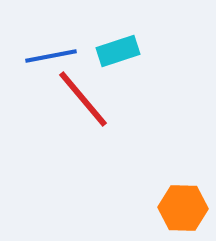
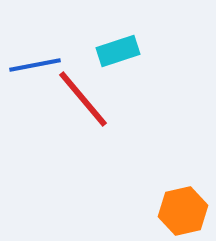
blue line: moved 16 px left, 9 px down
orange hexagon: moved 3 px down; rotated 15 degrees counterclockwise
